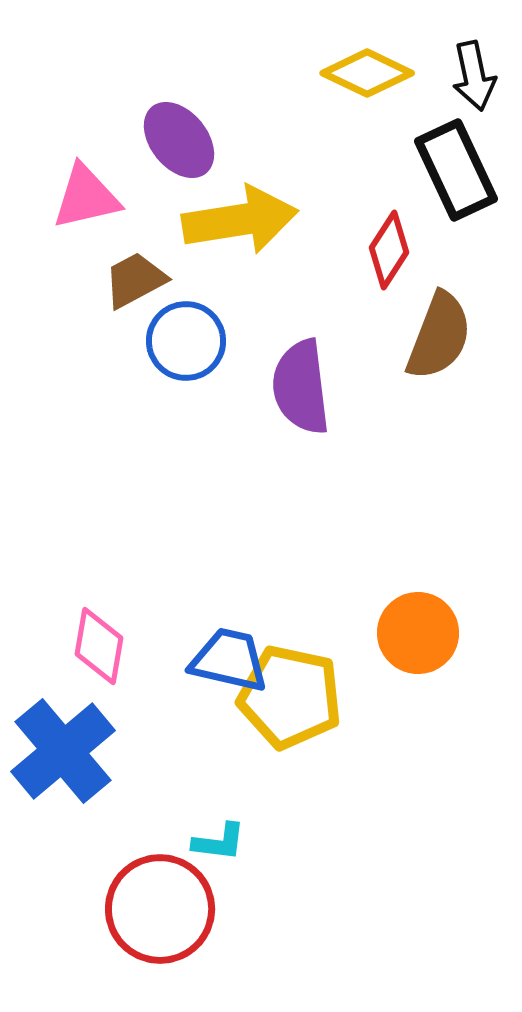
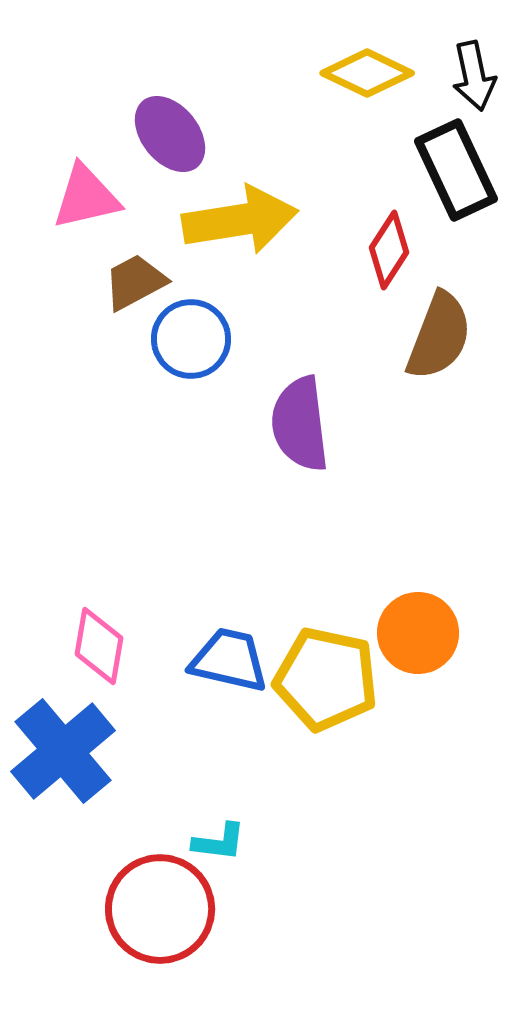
purple ellipse: moved 9 px left, 6 px up
brown trapezoid: moved 2 px down
blue circle: moved 5 px right, 2 px up
purple semicircle: moved 1 px left, 37 px down
yellow pentagon: moved 36 px right, 18 px up
